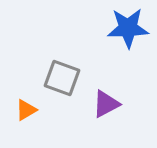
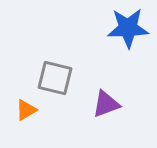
gray square: moved 7 px left; rotated 6 degrees counterclockwise
purple triangle: rotated 8 degrees clockwise
